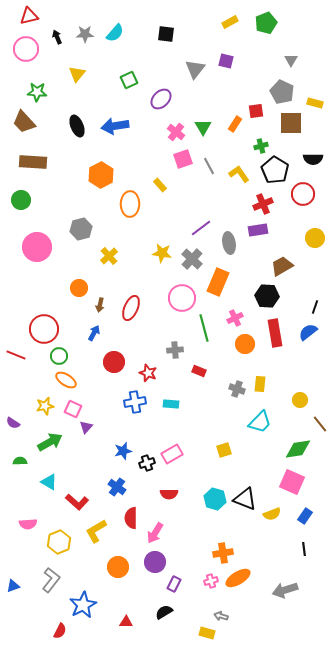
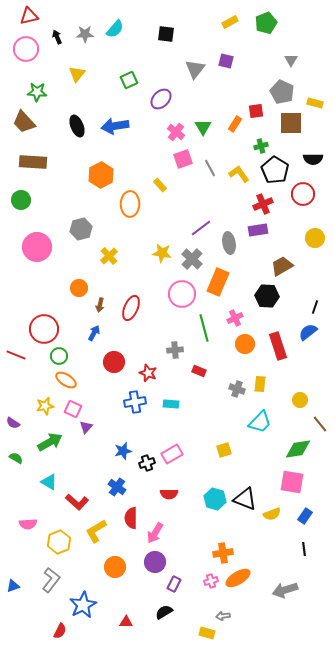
cyan semicircle at (115, 33): moved 4 px up
gray line at (209, 166): moved 1 px right, 2 px down
pink circle at (182, 298): moved 4 px up
red rectangle at (275, 333): moved 3 px right, 13 px down; rotated 8 degrees counterclockwise
green semicircle at (20, 461): moved 4 px left, 3 px up; rotated 32 degrees clockwise
pink square at (292, 482): rotated 15 degrees counterclockwise
orange circle at (118, 567): moved 3 px left
gray arrow at (221, 616): moved 2 px right; rotated 24 degrees counterclockwise
